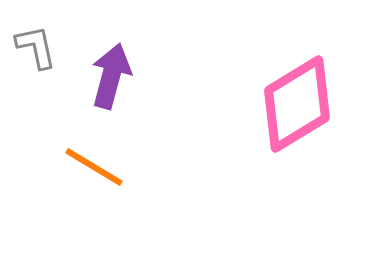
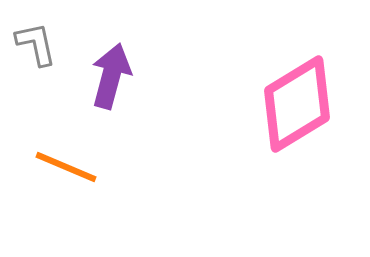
gray L-shape: moved 3 px up
orange line: moved 28 px left; rotated 8 degrees counterclockwise
